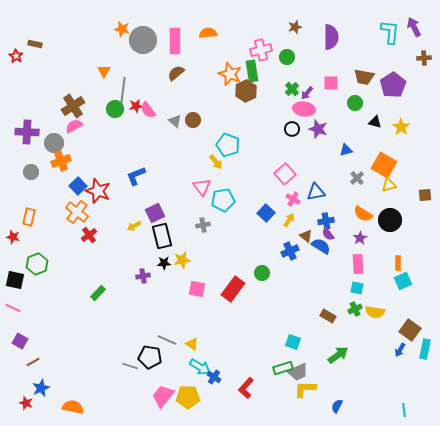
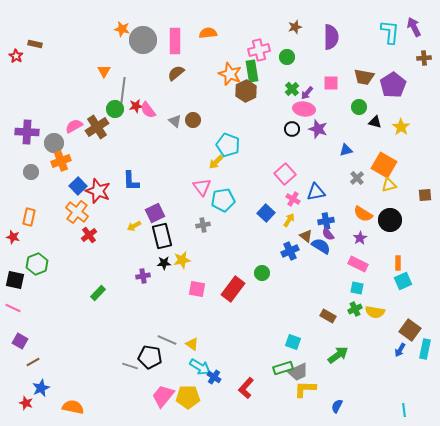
pink cross at (261, 50): moved 2 px left
green circle at (355, 103): moved 4 px right, 4 px down
brown cross at (73, 106): moved 24 px right, 21 px down
yellow arrow at (216, 162): rotated 84 degrees clockwise
blue L-shape at (136, 176): moved 5 px left, 5 px down; rotated 70 degrees counterclockwise
pink rectangle at (358, 264): rotated 60 degrees counterclockwise
